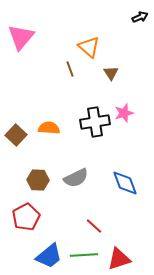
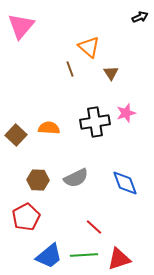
pink triangle: moved 11 px up
pink star: moved 2 px right
red line: moved 1 px down
